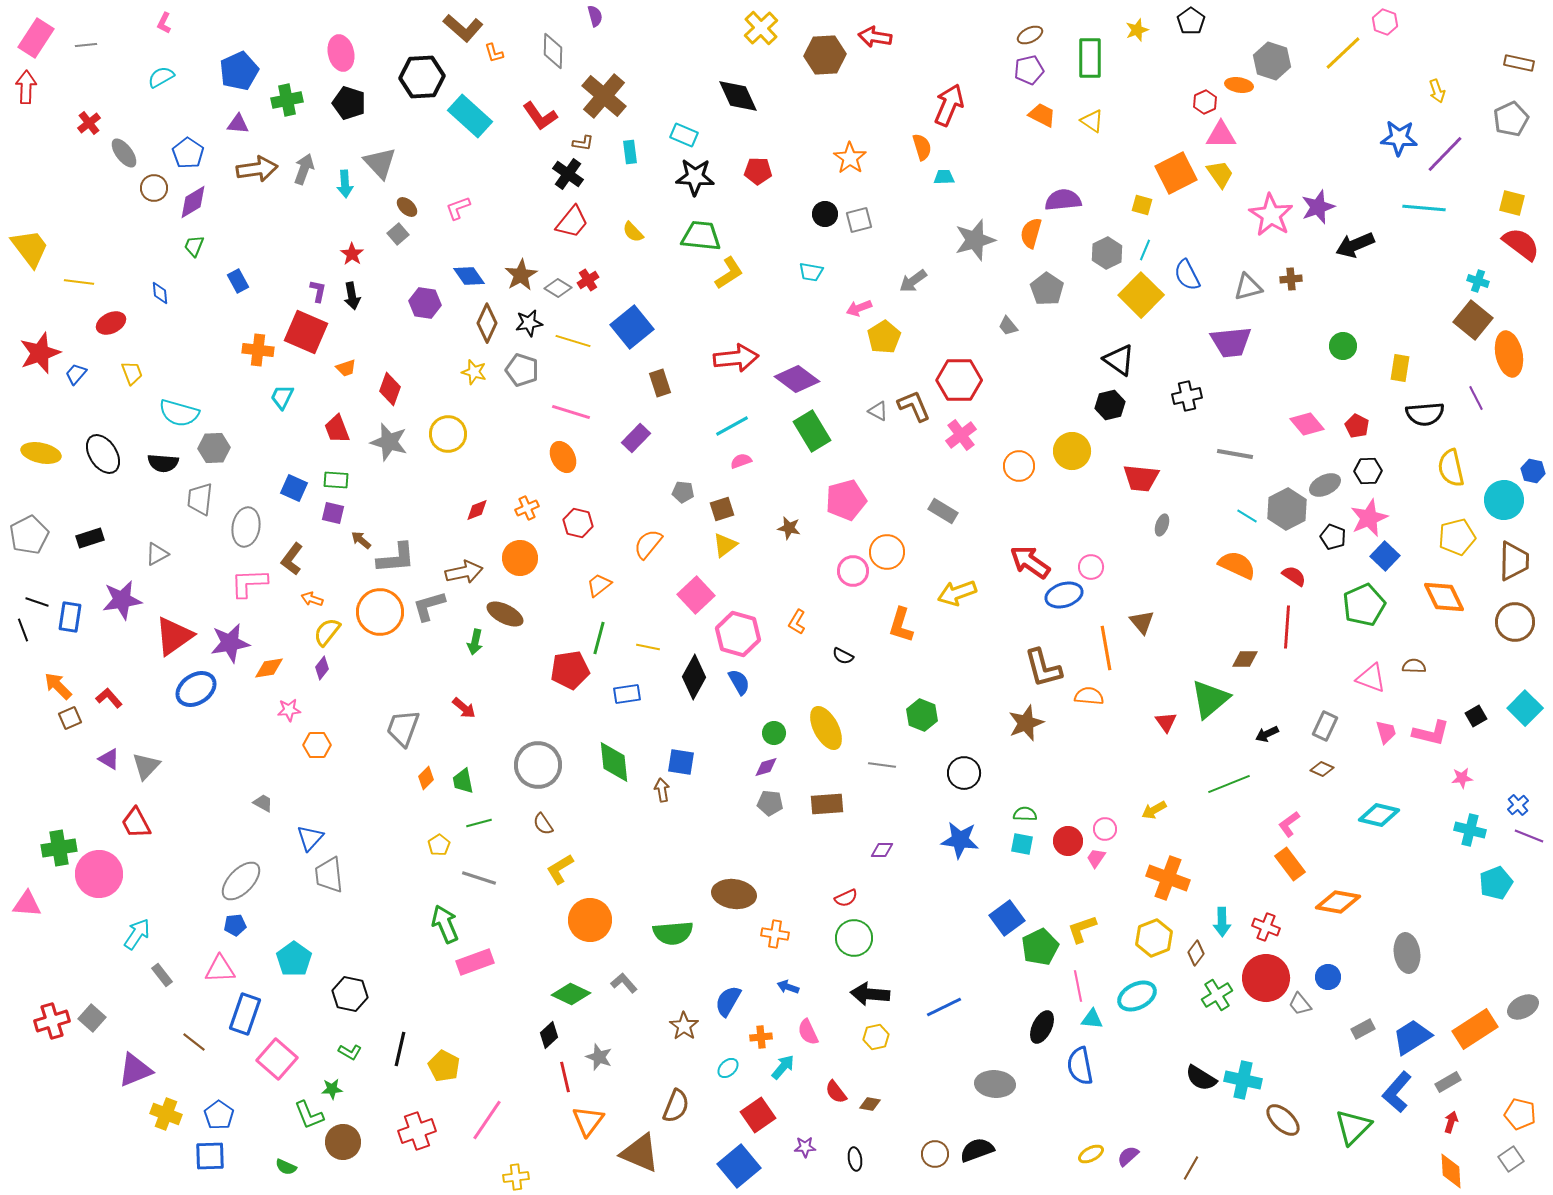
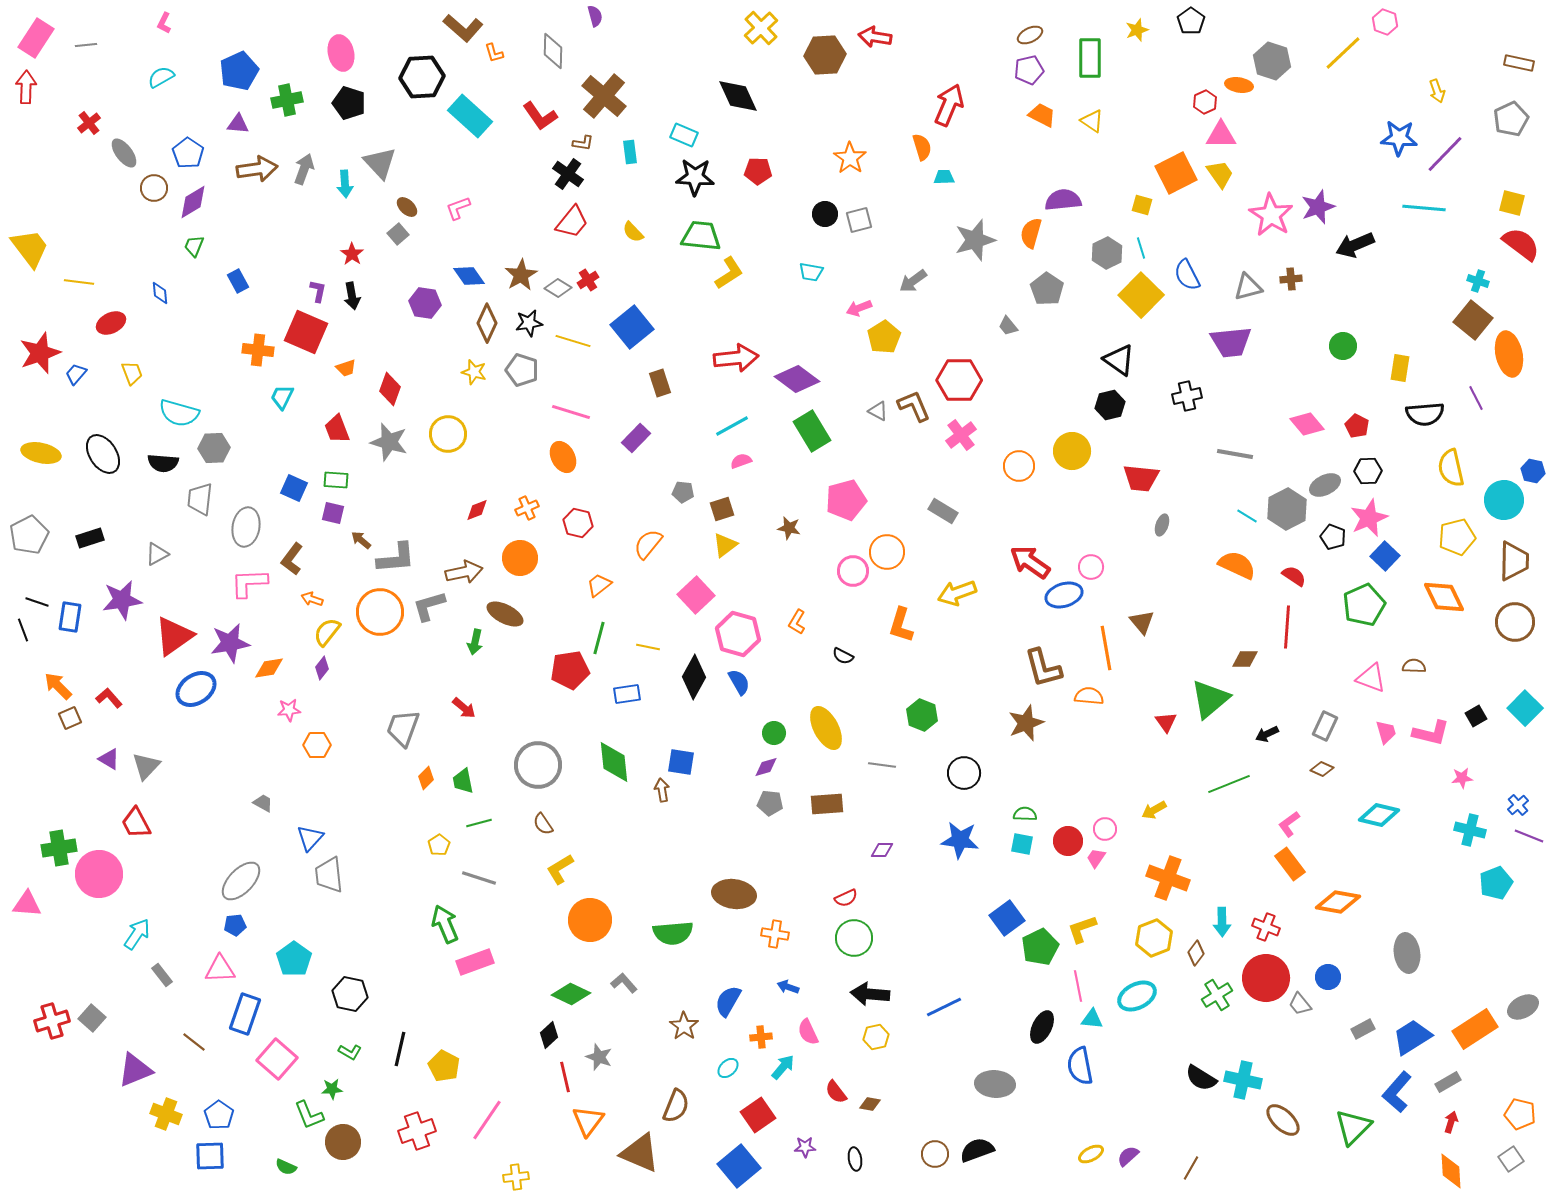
cyan line at (1145, 250): moved 4 px left, 2 px up; rotated 40 degrees counterclockwise
